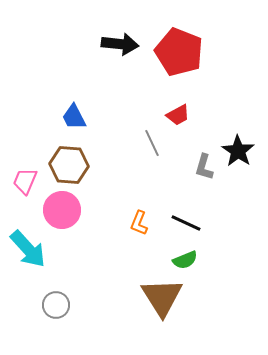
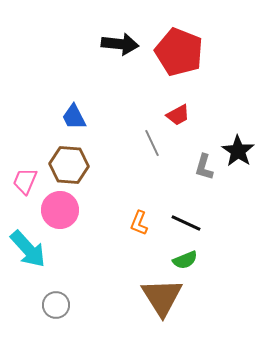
pink circle: moved 2 px left
